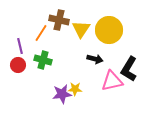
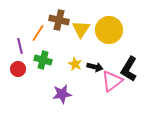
orange line: moved 3 px left
black arrow: moved 8 px down
red circle: moved 4 px down
pink triangle: rotated 25 degrees counterclockwise
yellow star: moved 25 px up; rotated 24 degrees clockwise
